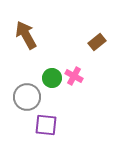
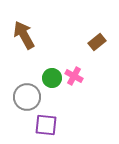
brown arrow: moved 2 px left
